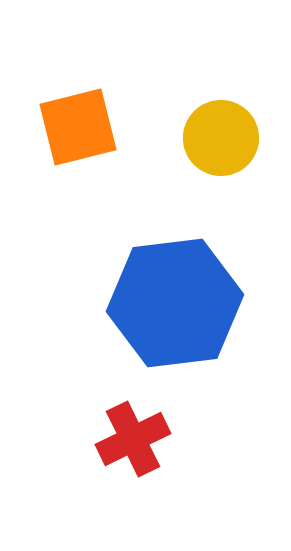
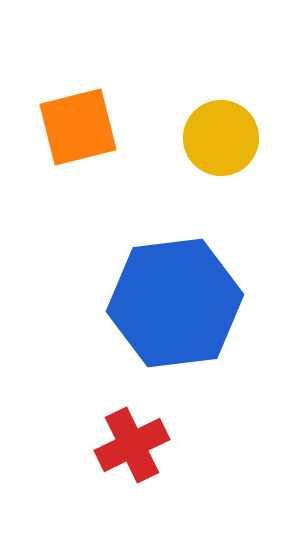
red cross: moved 1 px left, 6 px down
